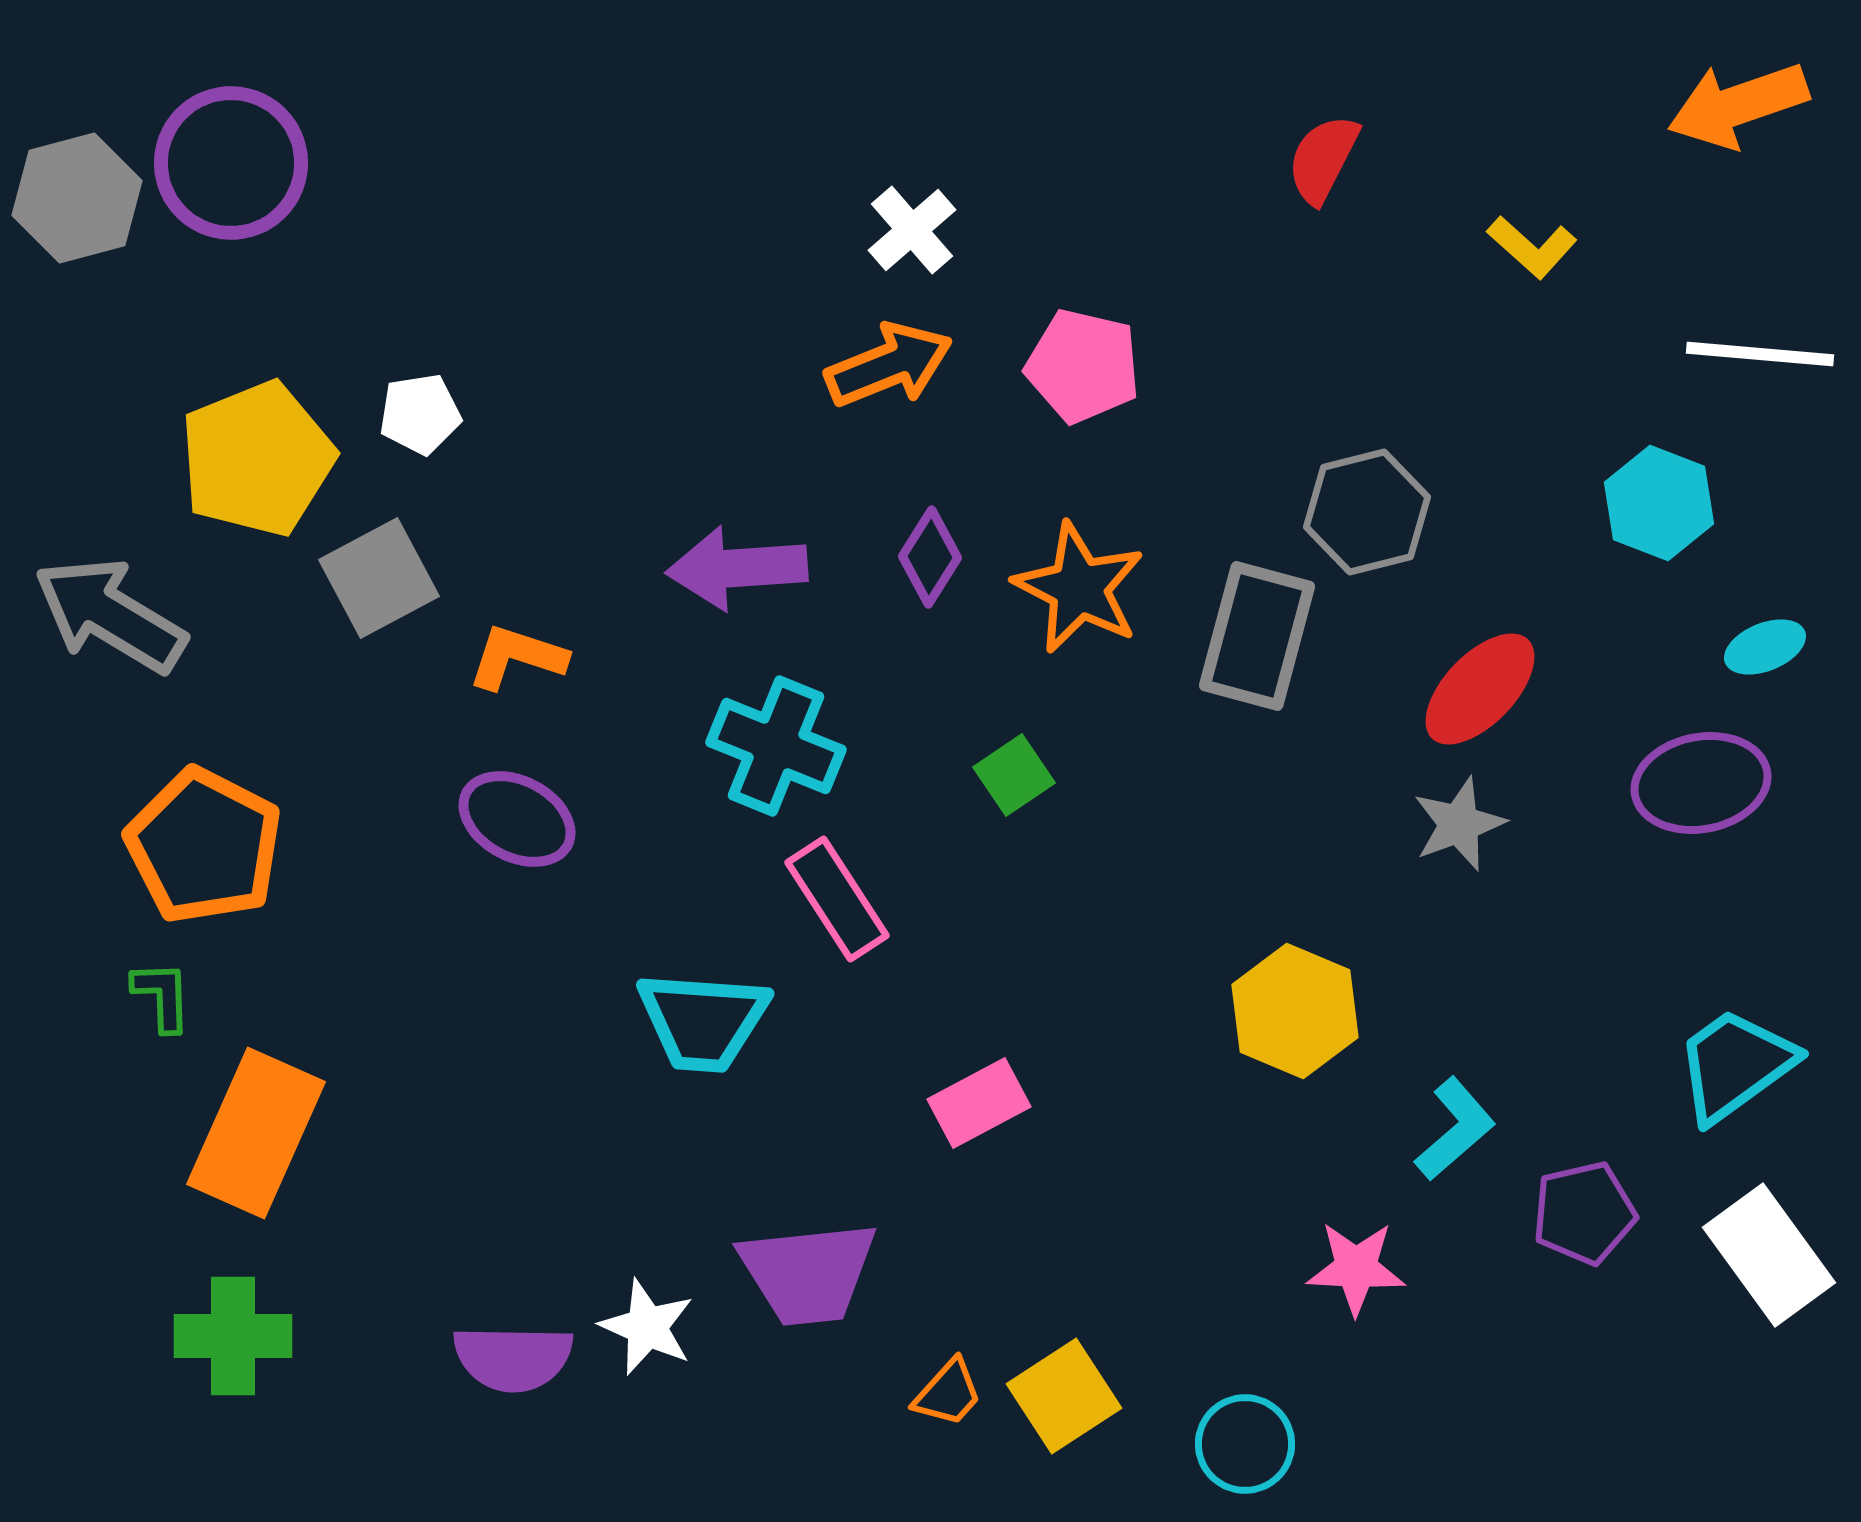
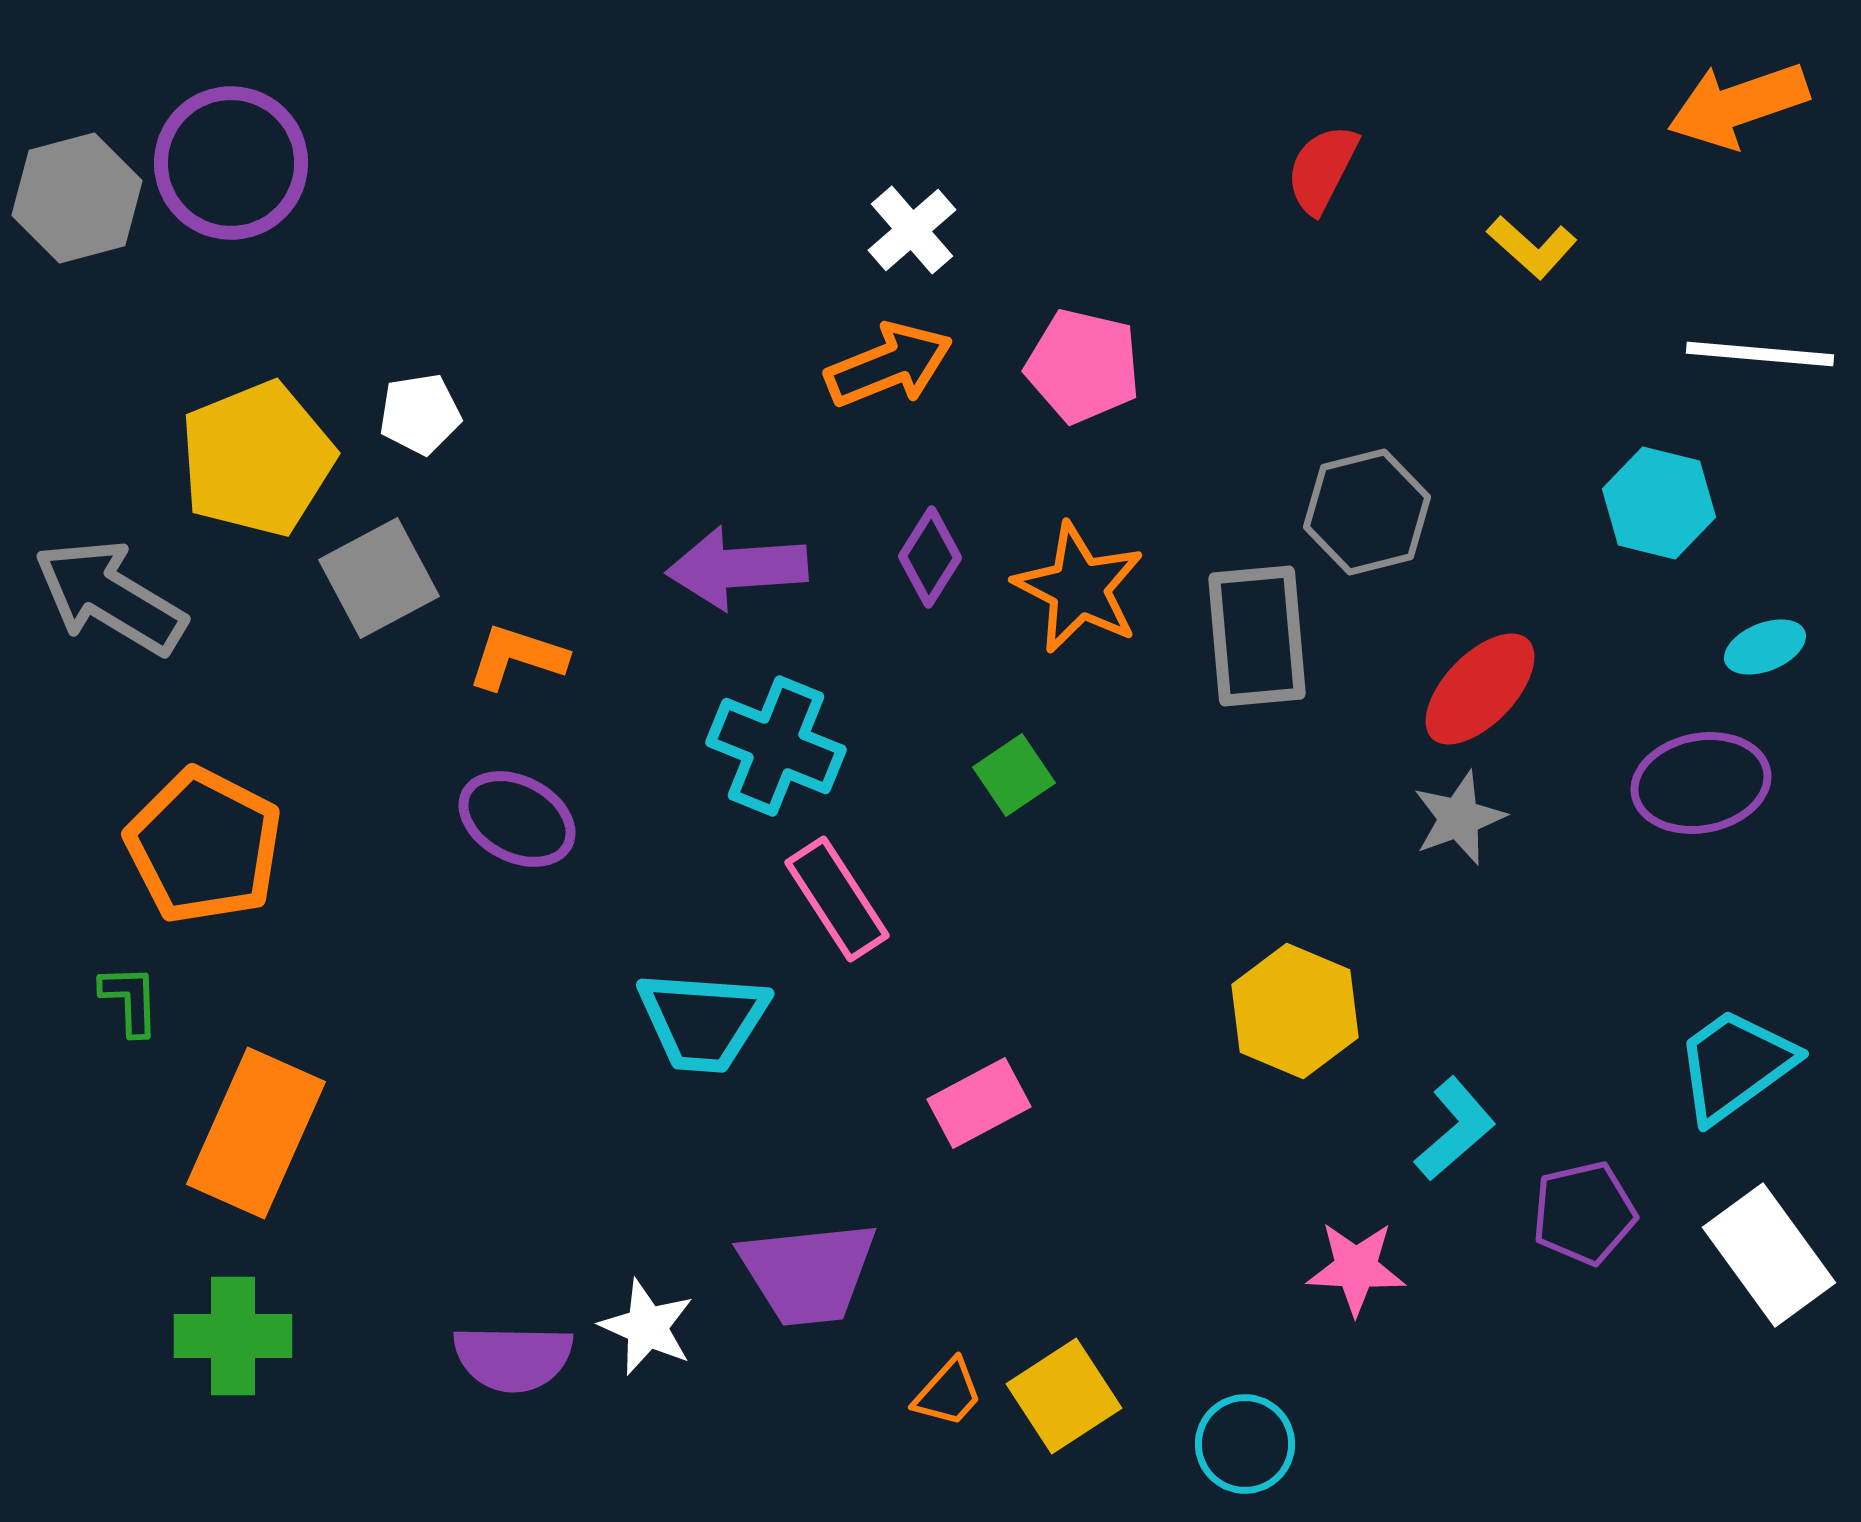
red semicircle at (1323, 159): moved 1 px left, 10 px down
cyan hexagon at (1659, 503): rotated 7 degrees counterclockwise
gray arrow at (110, 615): moved 18 px up
gray rectangle at (1257, 636): rotated 20 degrees counterclockwise
gray star at (1459, 824): moved 6 px up
green L-shape at (162, 996): moved 32 px left, 4 px down
